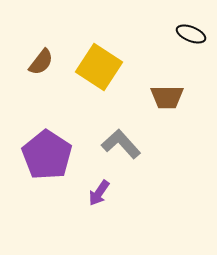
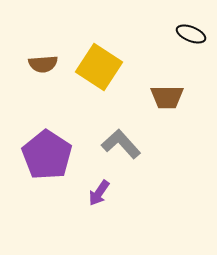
brown semicircle: moved 2 px right, 2 px down; rotated 48 degrees clockwise
